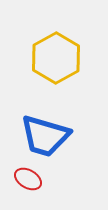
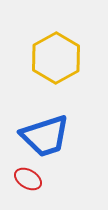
blue trapezoid: rotated 34 degrees counterclockwise
